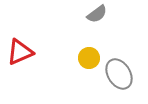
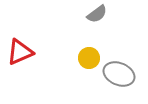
gray ellipse: rotated 36 degrees counterclockwise
